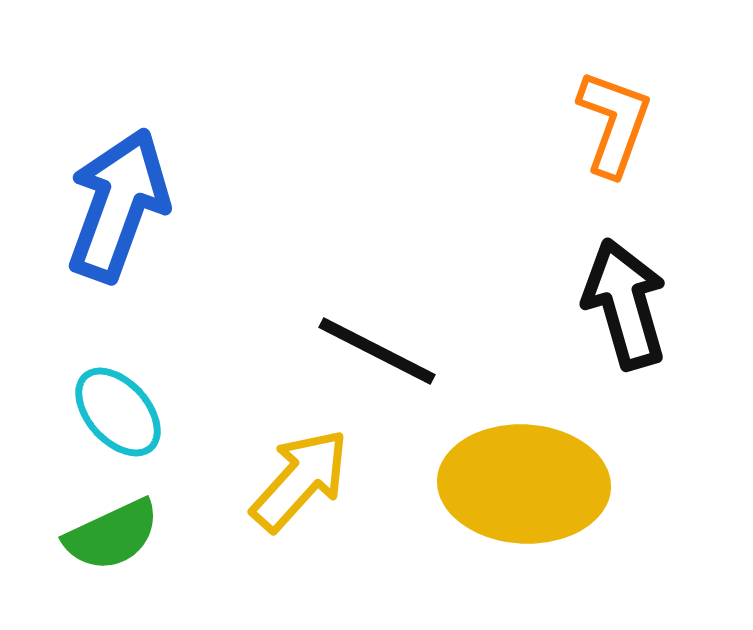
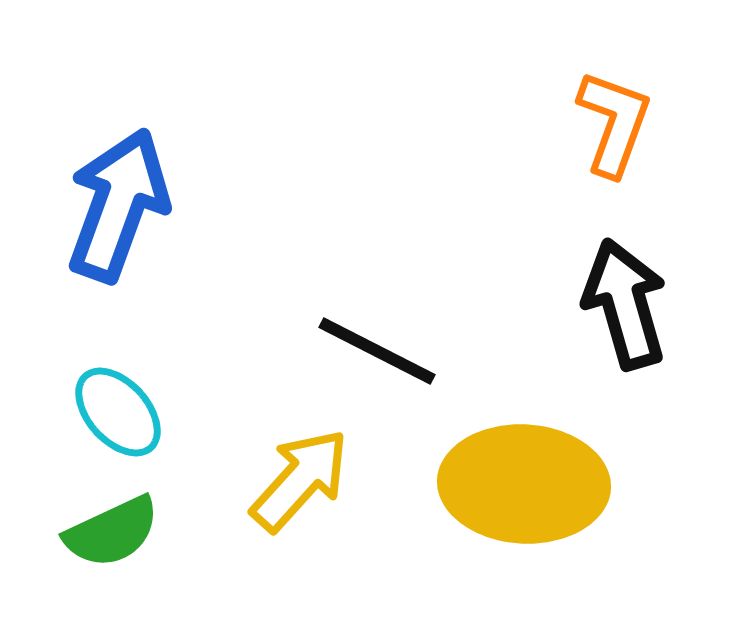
green semicircle: moved 3 px up
